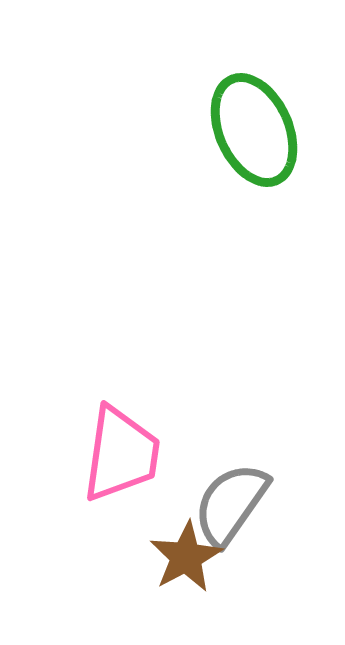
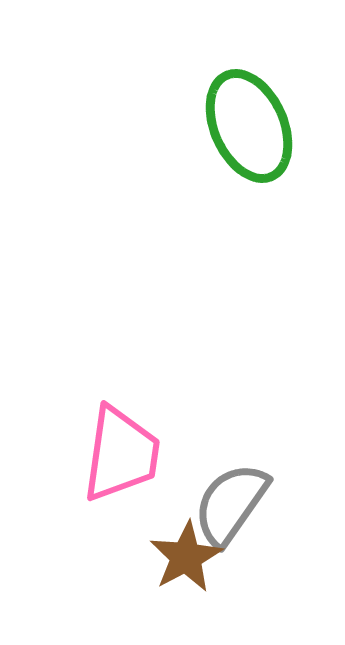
green ellipse: moved 5 px left, 4 px up
